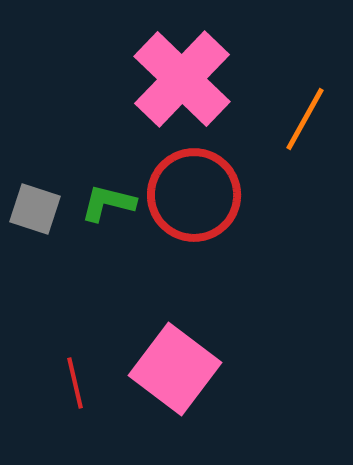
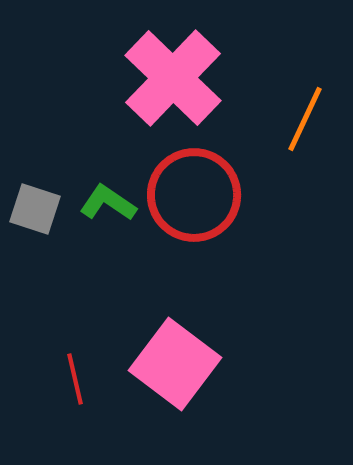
pink cross: moved 9 px left, 1 px up
orange line: rotated 4 degrees counterclockwise
green L-shape: rotated 20 degrees clockwise
pink square: moved 5 px up
red line: moved 4 px up
